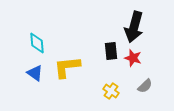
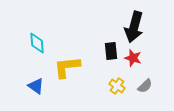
blue triangle: moved 1 px right, 13 px down
yellow cross: moved 6 px right, 5 px up
